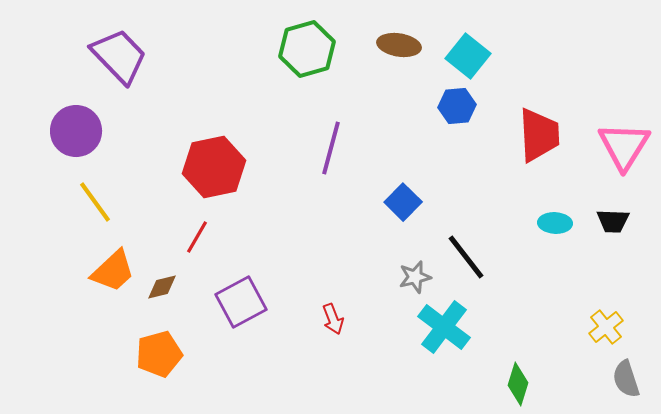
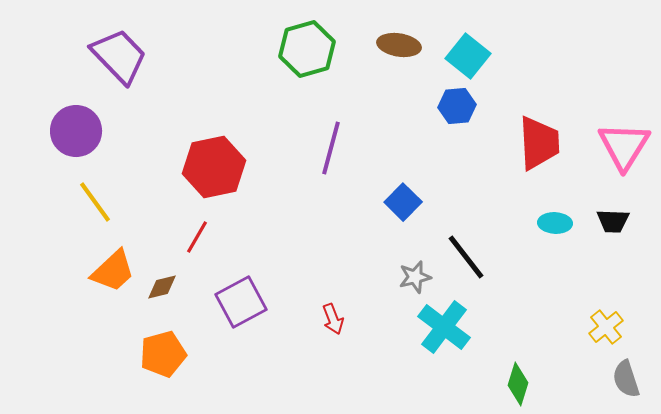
red trapezoid: moved 8 px down
orange pentagon: moved 4 px right
